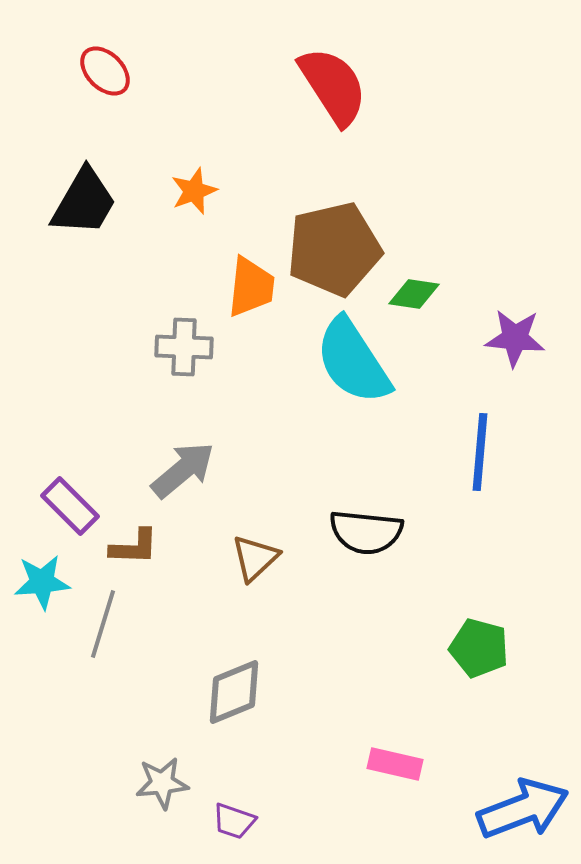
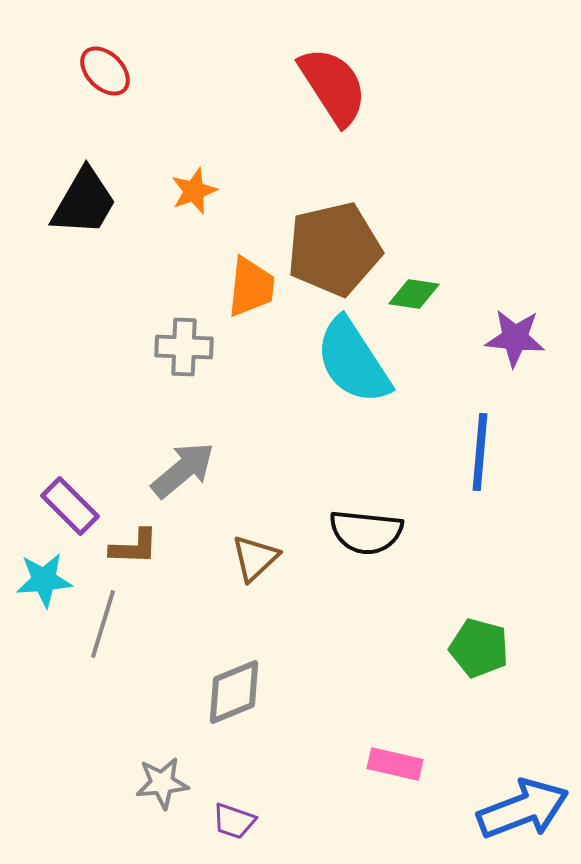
cyan star: moved 2 px right, 2 px up
